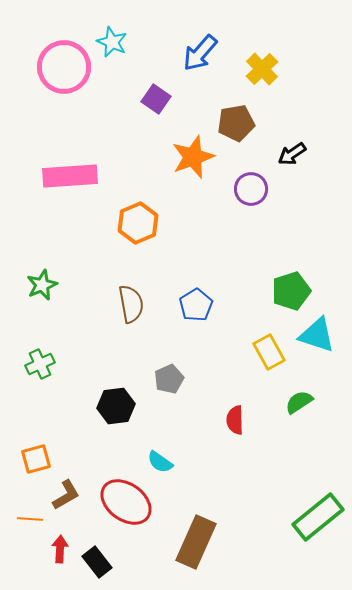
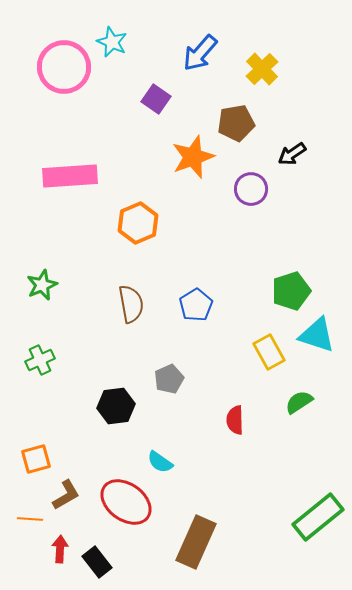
green cross: moved 4 px up
